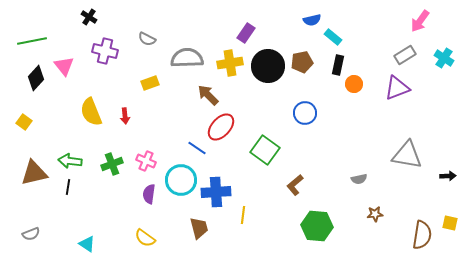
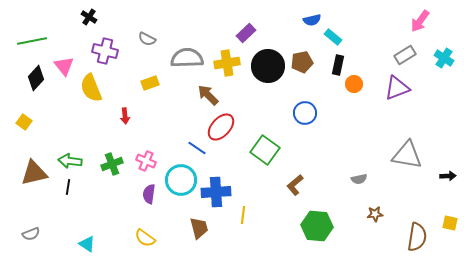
purple rectangle at (246, 33): rotated 12 degrees clockwise
yellow cross at (230, 63): moved 3 px left
yellow semicircle at (91, 112): moved 24 px up
brown semicircle at (422, 235): moved 5 px left, 2 px down
